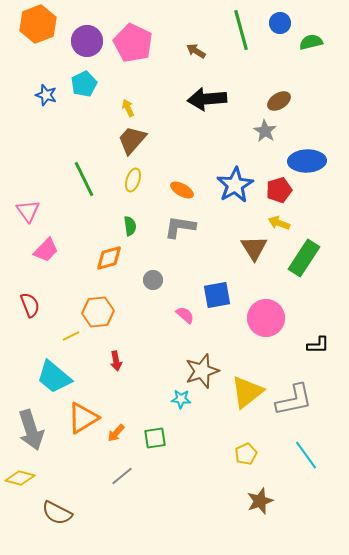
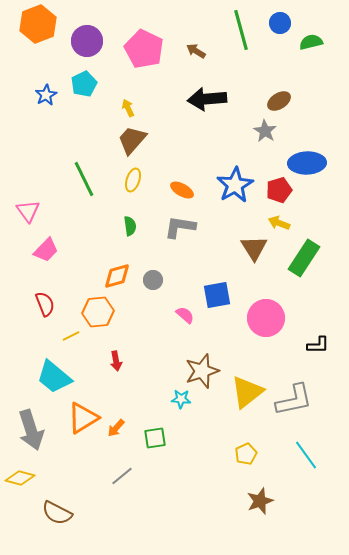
pink pentagon at (133, 43): moved 11 px right, 6 px down
blue star at (46, 95): rotated 25 degrees clockwise
blue ellipse at (307, 161): moved 2 px down
orange diamond at (109, 258): moved 8 px right, 18 px down
red semicircle at (30, 305): moved 15 px right, 1 px up
orange arrow at (116, 433): moved 5 px up
